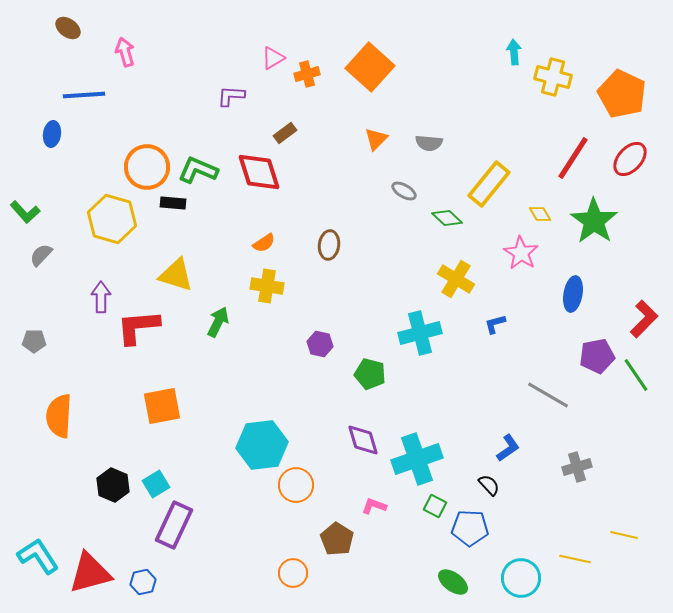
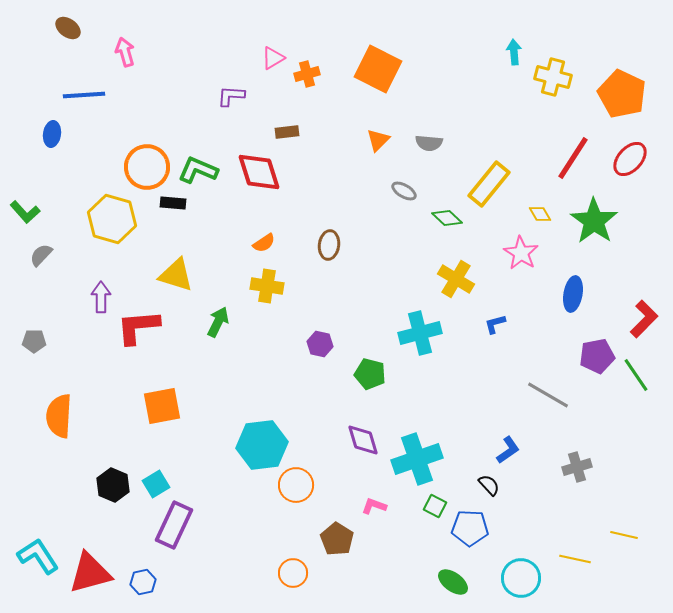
orange square at (370, 67): moved 8 px right, 2 px down; rotated 15 degrees counterclockwise
brown rectangle at (285, 133): moved 2 px right, 1 px up; rotated 30 degrees clockwise
orange triangle at (376, 139): moved 2 px right, 1 px down
blue L-shape at (508, 448): moved 2 px down
